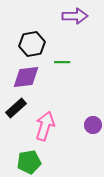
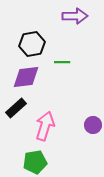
green pentagon: moved 6 px right
